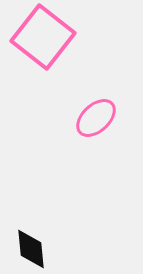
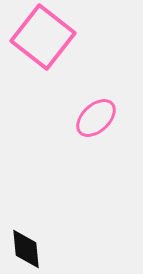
black diamond: moved 5 px left
